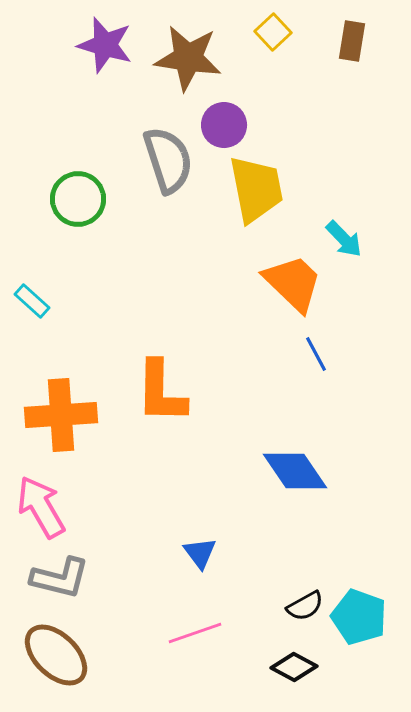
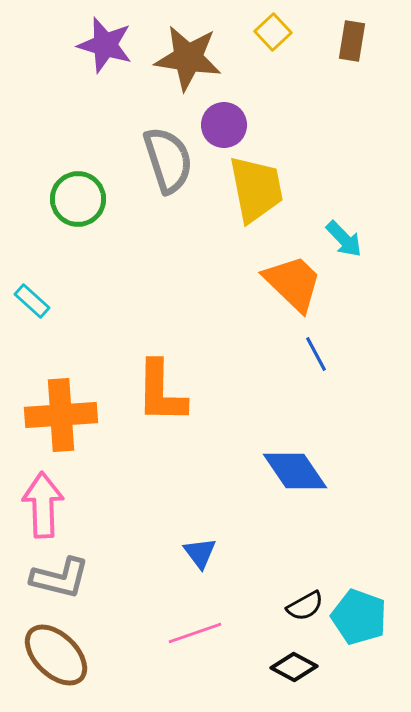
pink arrow: moved 2 px right, 2 px up; rotated 28 degrees clockwise
